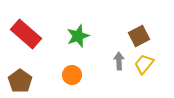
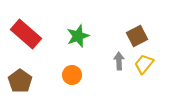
brown square: moved 2 px left
